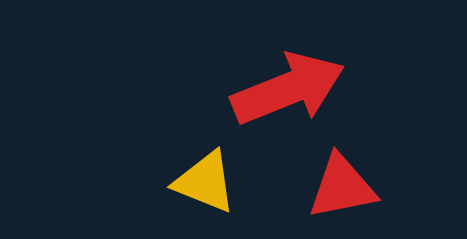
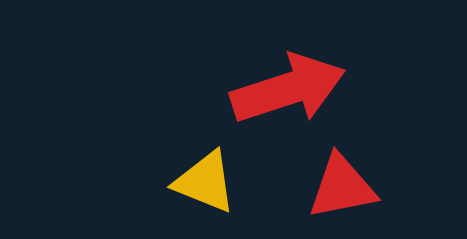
red arrow: rotated 4 degrees clockwise
